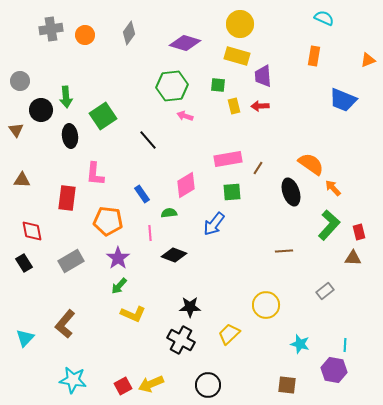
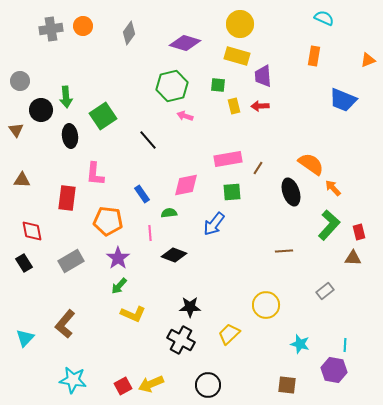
orange circle at (85, 35): moved 2 px left, 9 px up
green hexagon at (172, 86): rotated 8 degrees counterclockwise
pink diamond at (186, 185): rotated 20 degrees clockwise
